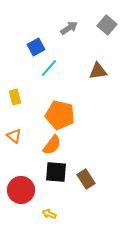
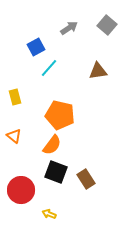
black square: rotated 15 degrees clockwise
